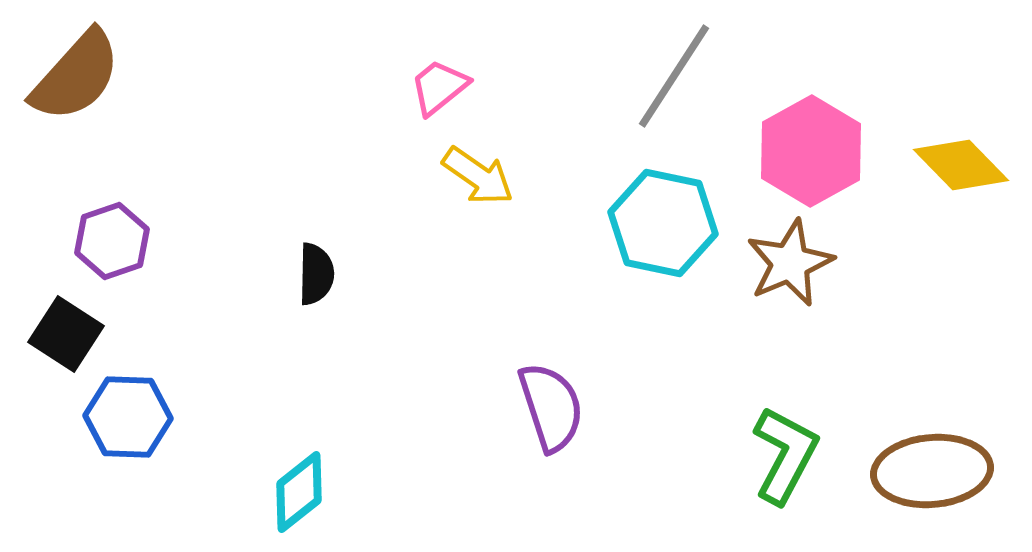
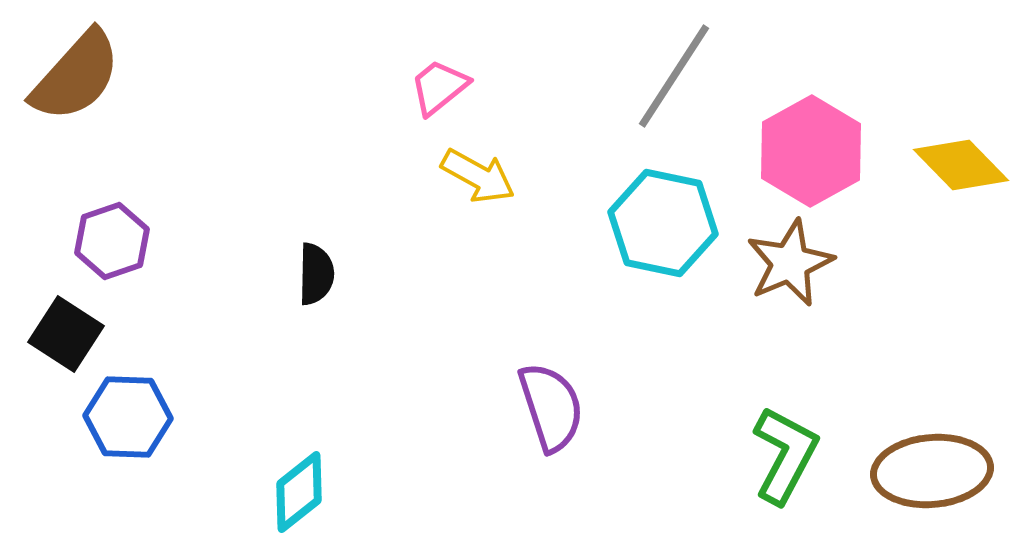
yellow arrow: rotated 6 degrees counterclockwise
